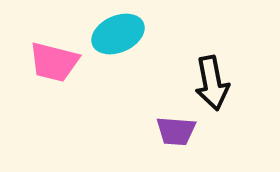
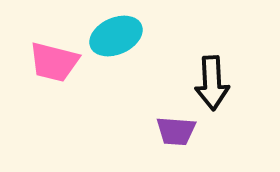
cyan ellipse: moved 2 px left, 2 px down
black arrow: rotated 8 degrees clockwise
